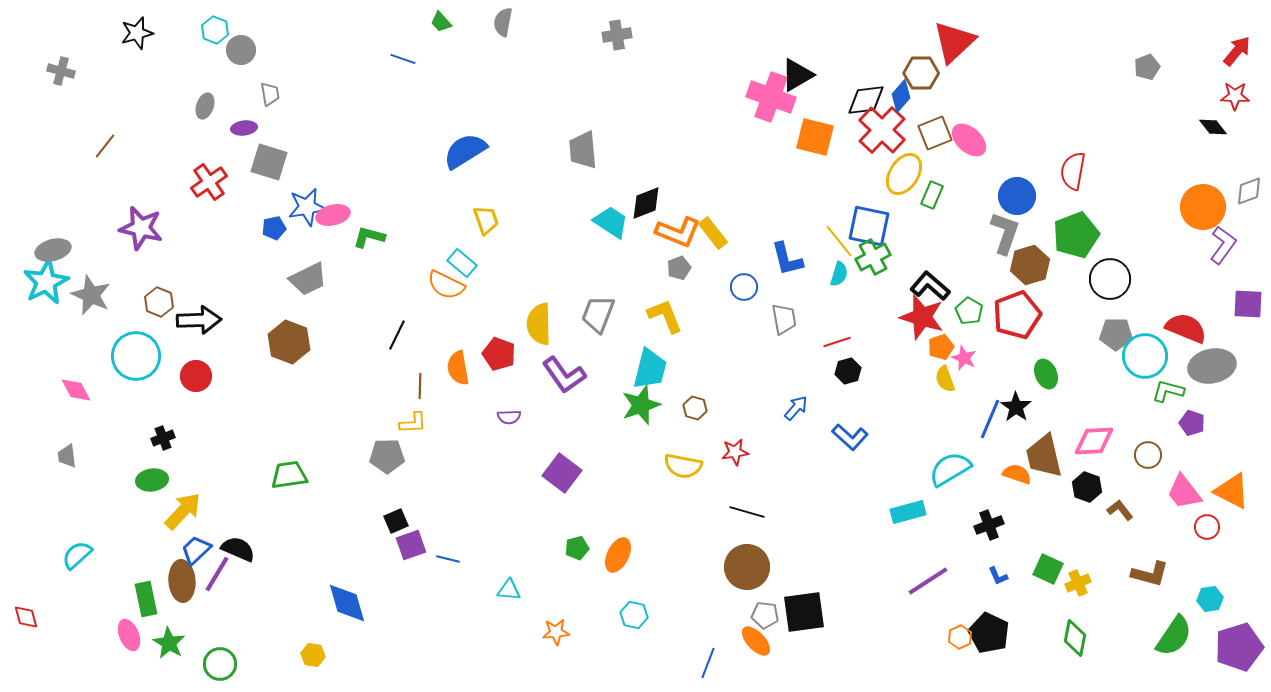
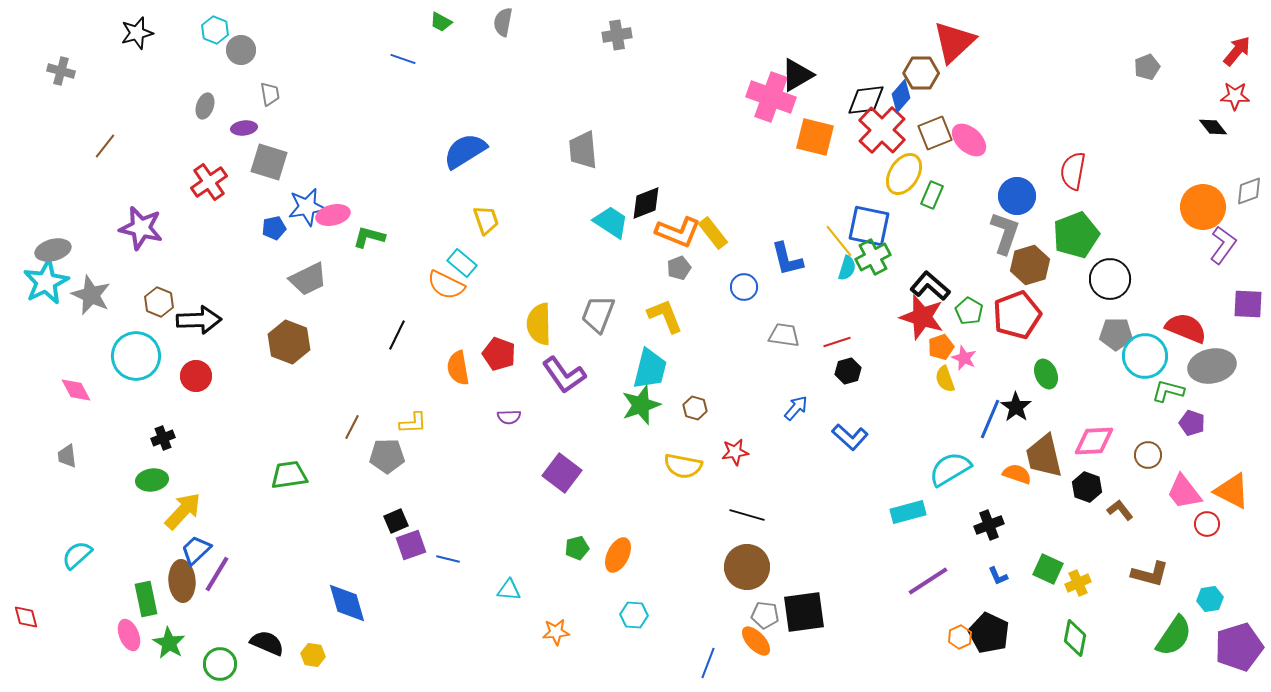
green trapezoid at (441, 22): rotated 20 degrees counterclockwise
cyan semicircle at (839, 274): moved 8 px right, 6 px up
gray trapezoid at (784, 319): moved 16 px down; rotated 72 degrees counterclockwise
brown line at (420, 386): moved 68 px left, 41 px down; rotated 25 degrees clockwise
black line at (747, 512): moved 3 px down
red circle at (1207, 527): moved 3 px up
black semicircle at (238, 549): moved 29 px right, 94 px down
cyan hexagon at (634, 615): rotated 8 degrees counterclockwise
